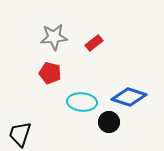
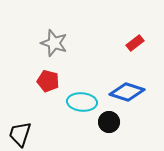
gray star: moved 6 px down; rotated 24 degrees clockwise
red rectangle: moved 41 px right
red pentagon: moved 2 px left, 8 px down
blue diamond: moved 2 px left, 5 px up
